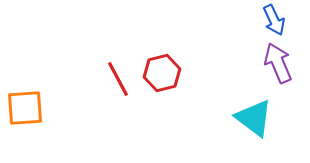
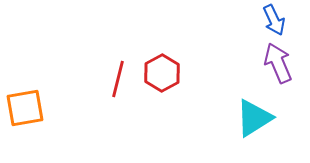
red hexagon: rotated 15 degrees counterclockwise
red line: rotated 42 degrees clockwise
orange square: rotated 6 degrees counterclockwise
cyan triangle: rotated 51 degrees clockwise
